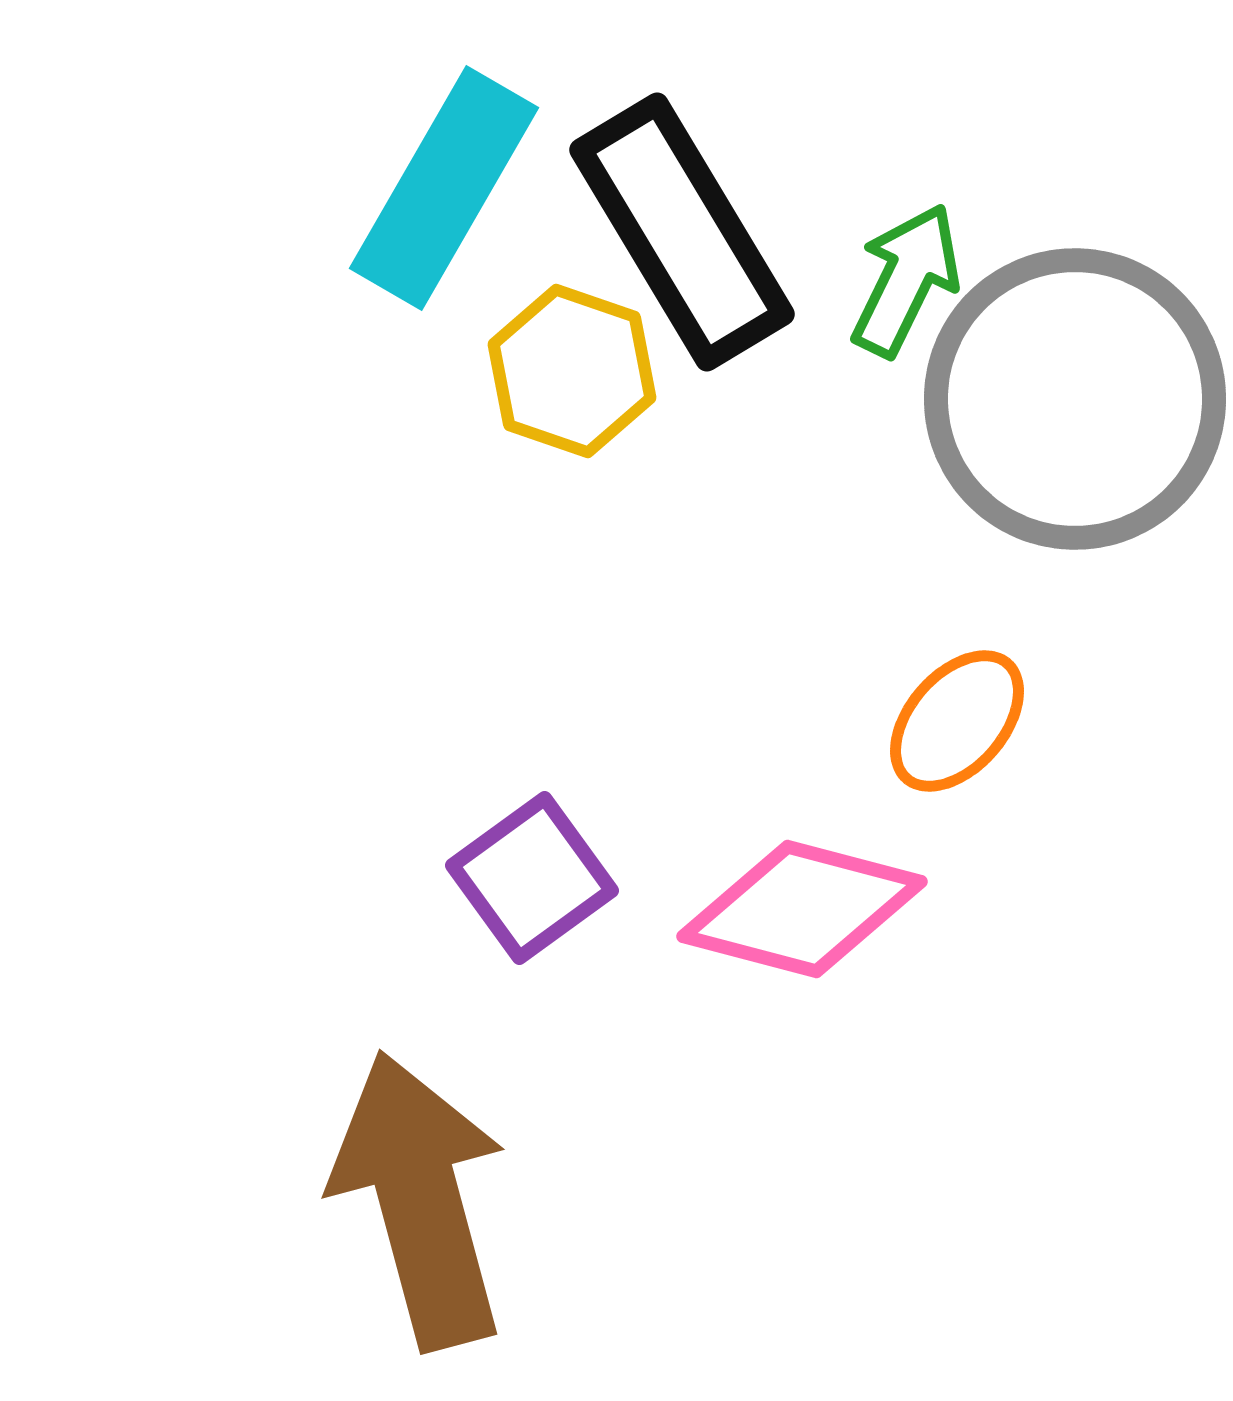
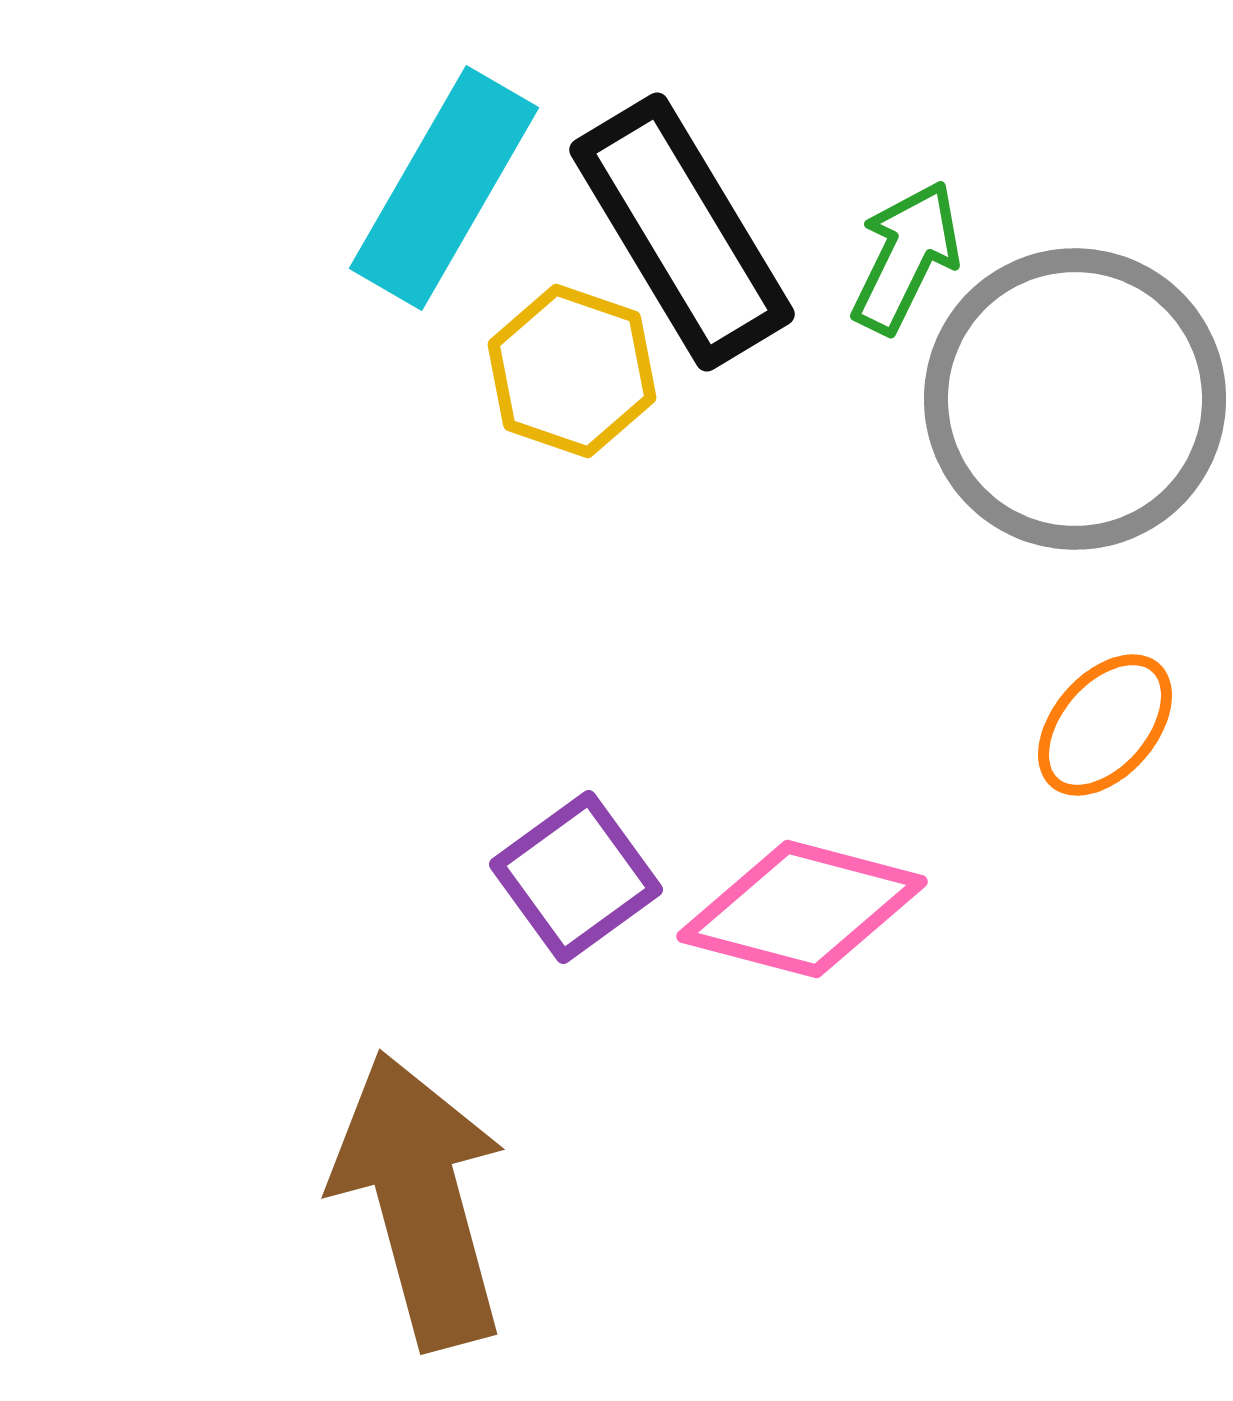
green arrow: moved 23 px up
orange ellipse: moved 148 px right, 4 px down
purple square: moved 44 px right, 1 px up
